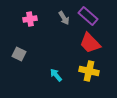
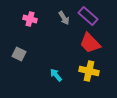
pink cross: rotated 24 degrees clockwise
